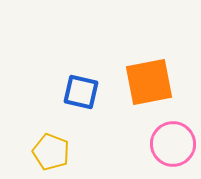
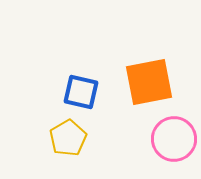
pink circle: moved 1 px right, 5 px up
yellow pentagon: moved 17 px right, 14 px up; rotated 21 degrees clockwise
